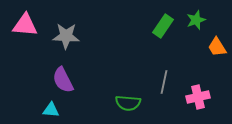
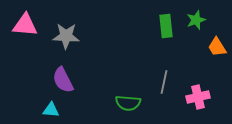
green rectangle: moved 3 px right; rotated 40 degrees counterclockwise
